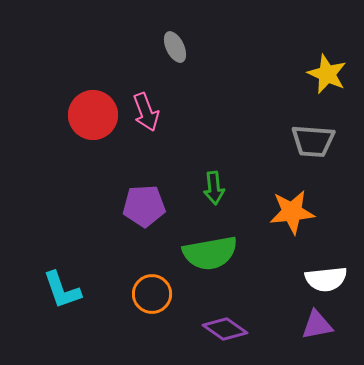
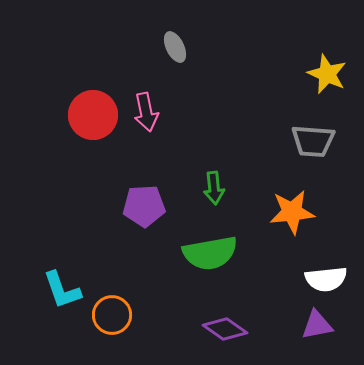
pink arrow: rotated 9 degrees clockwise
orange circle: moved 40 px left, 21 px down
